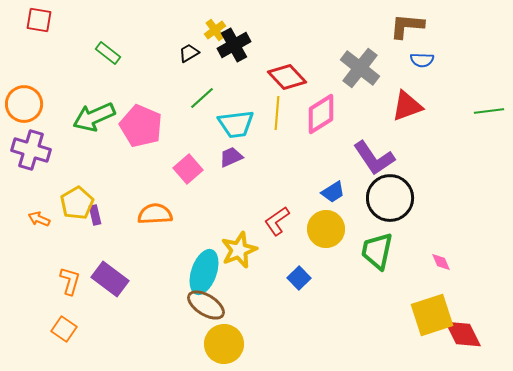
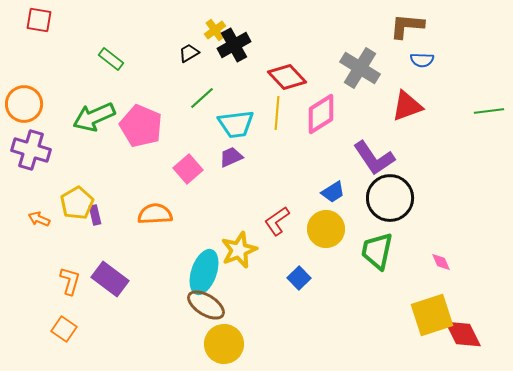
green rectangle at (108, 53): moved 3 px right, 6 px down
gray cross at (360, 68): rotated 6 degrees counterclockwise
